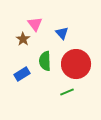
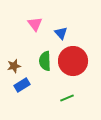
blue triangle: moved 1 px left
brown star: moved 9 px left, 27 px down; rotated 24 degrees clockwise
red circle: moved 3 px left, 3 px up
blue rectangle: moved 11 px down
green line: moved 6 px down
